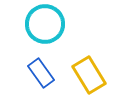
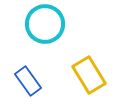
blue rectangle: moved 13 px left, 8 px down
